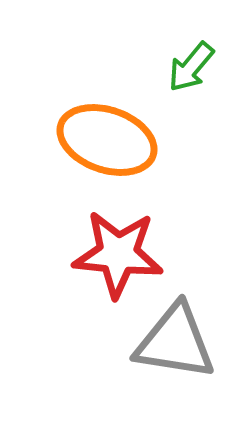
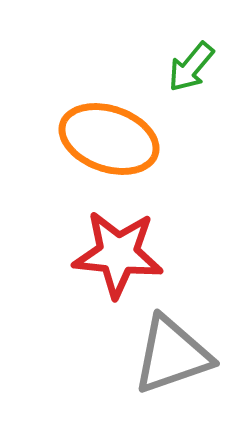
orange ellipse: moved 2 px right, 1 px up
gray triangle: moved 3 px left, 13 px down; rotated 28 degrees counterclockwise
